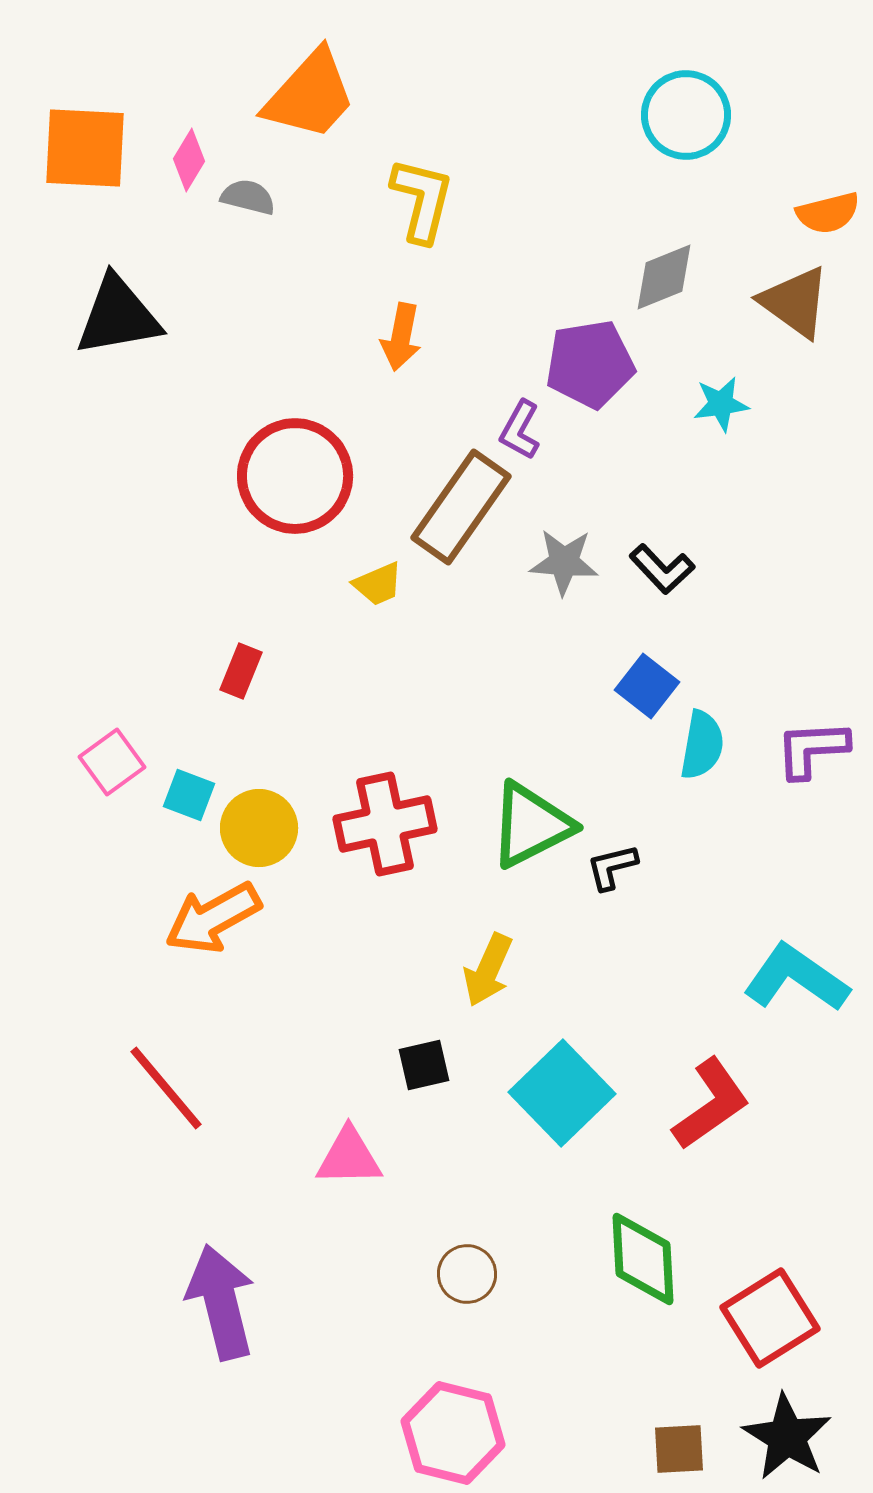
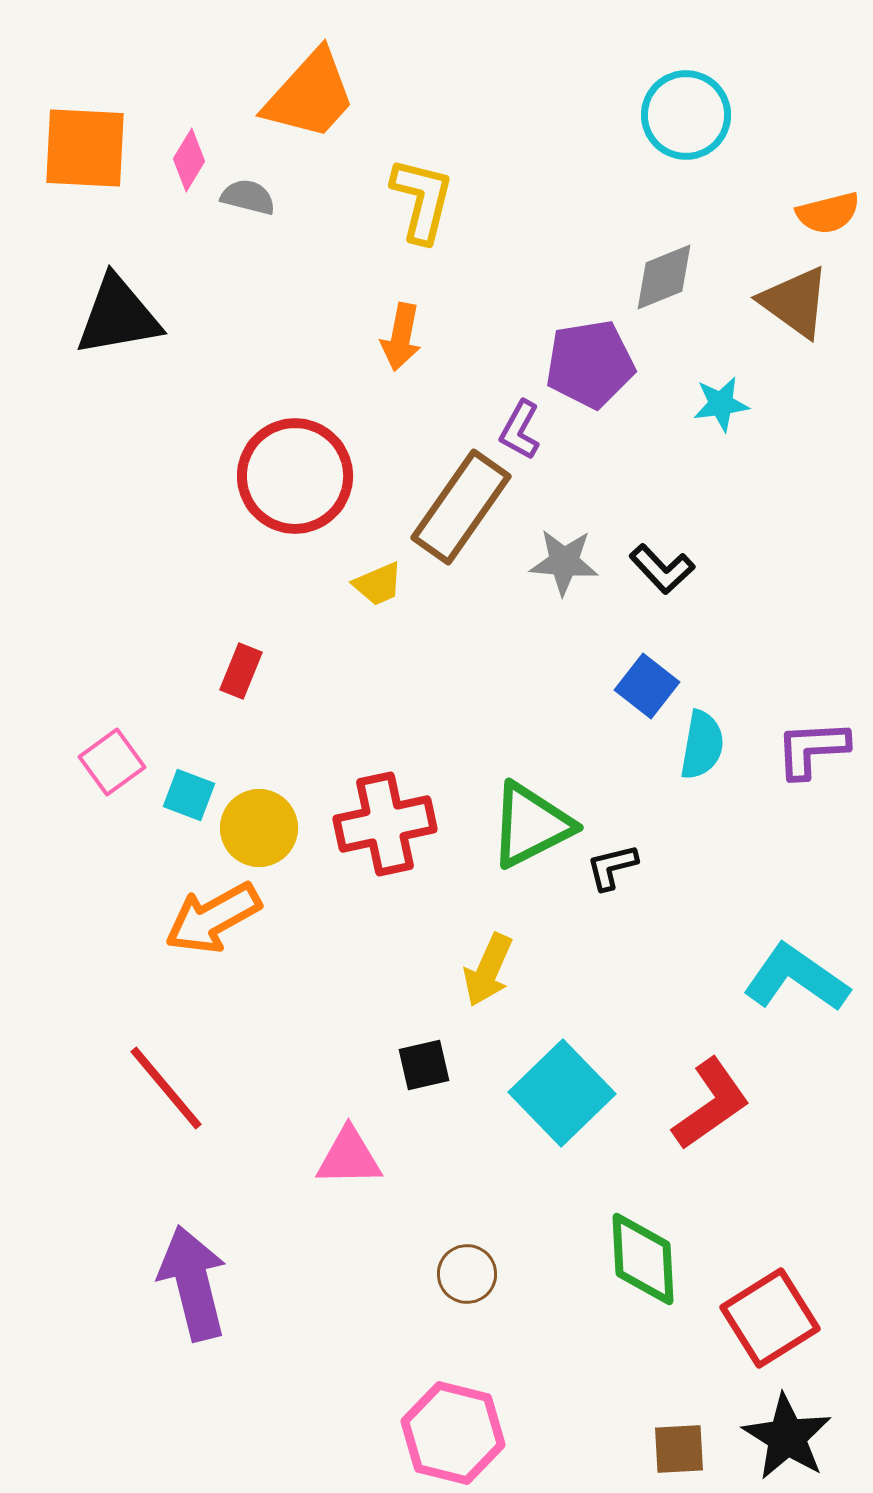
purple arrow at (221, 1302): moved 28 px left, 19 px up
